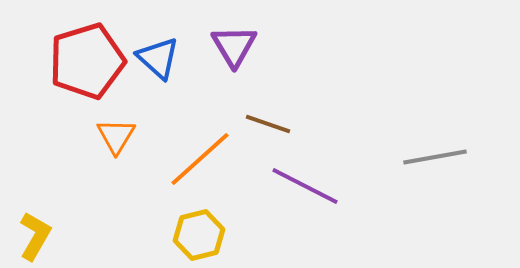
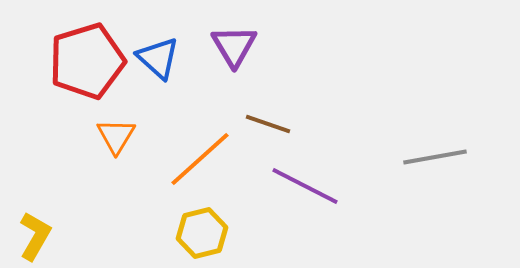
yellow hexagon: moved 3 px right, 2 px up
